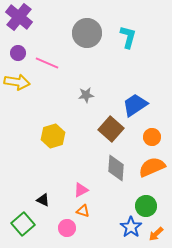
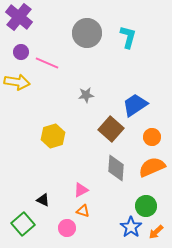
purple circle: moved 3 px right, 1 px up
orange arrow: moved 2 px up
